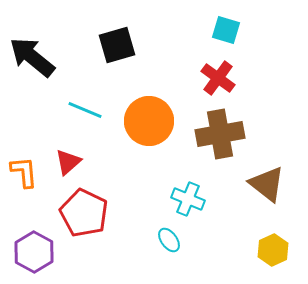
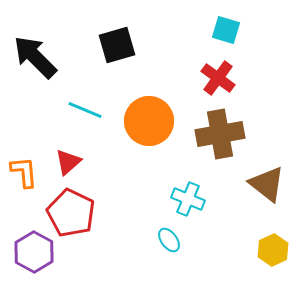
black arrow: moved 3 px right; rotated 6 degrees clockwise
red pentagon: moved 13 px left
